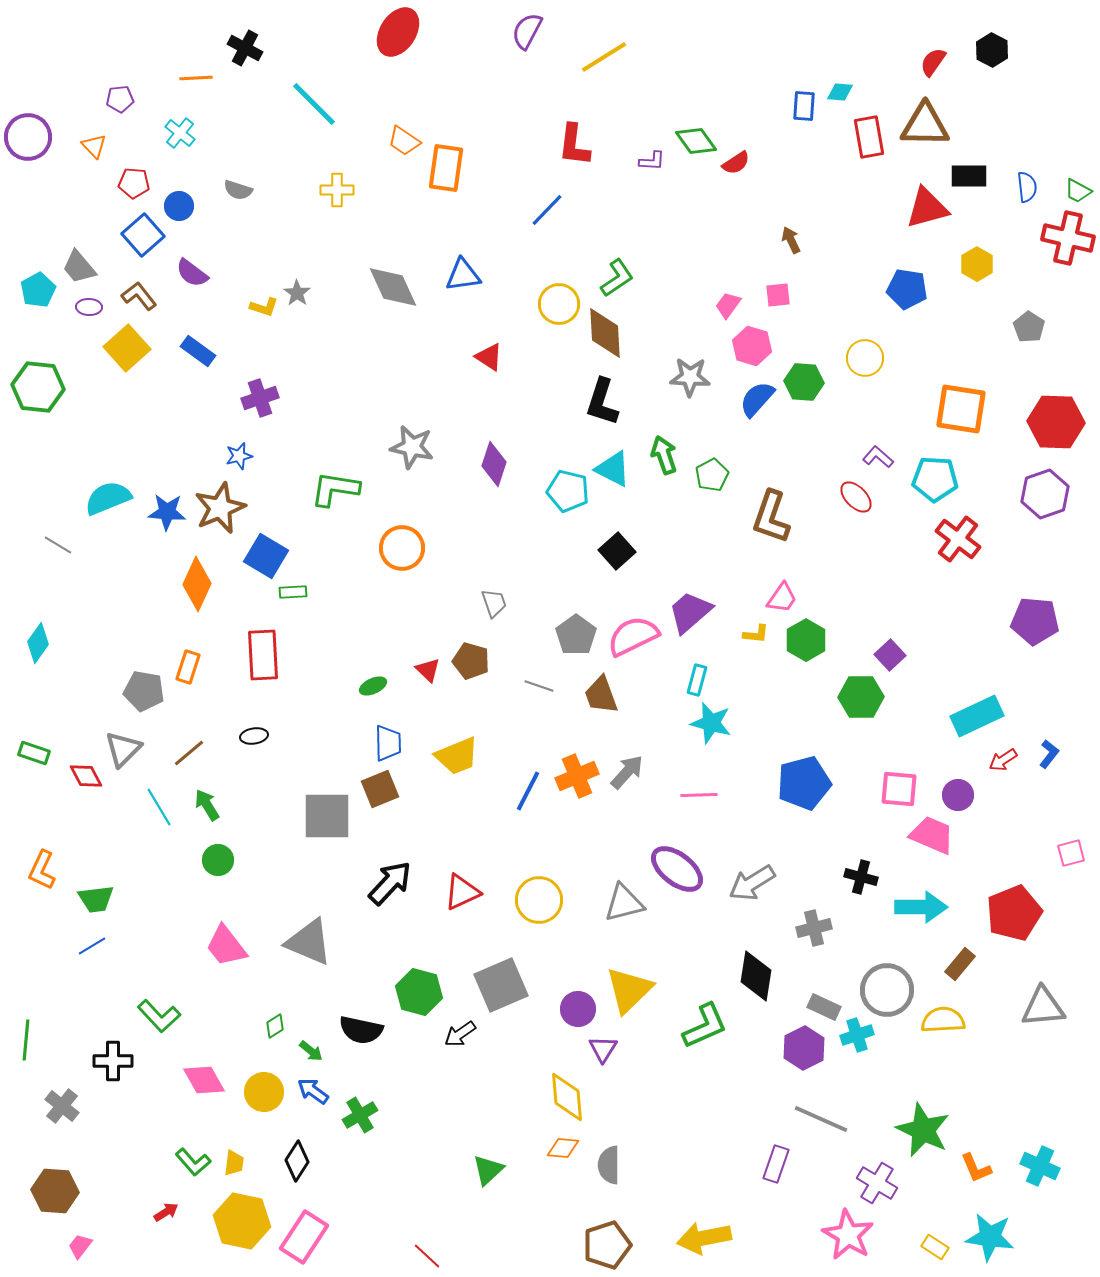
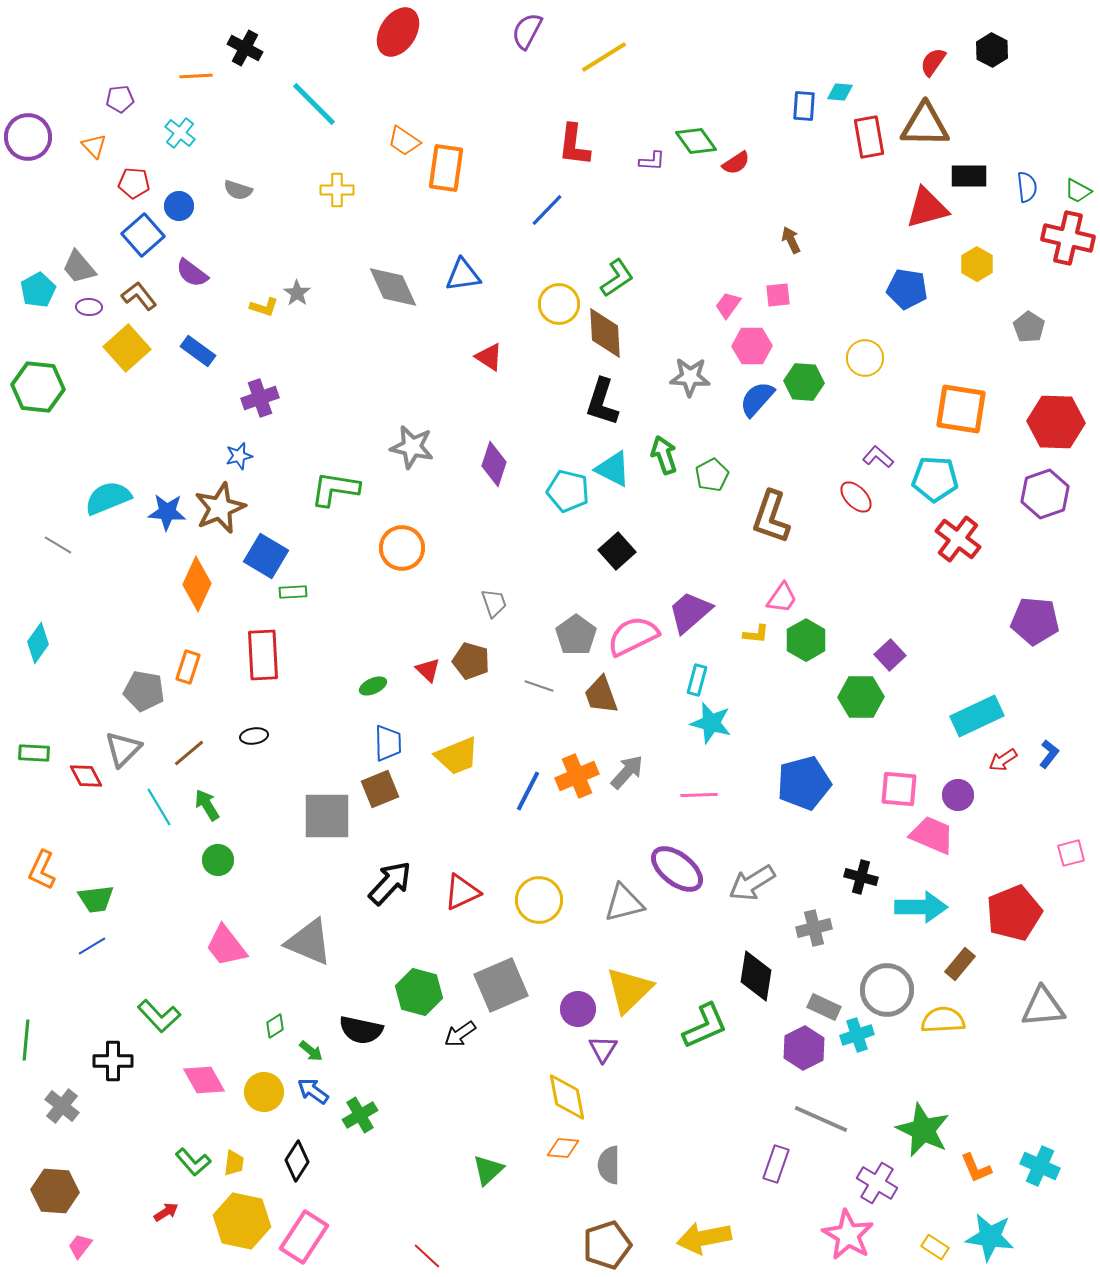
orange line at (196, 78): moved 2 px up
pink hexagon at (752, 346): rotated 18 degrees counterclockwise
green rectangle at (34, 753): rotated 16 degrees counterclockwise
yellow diamond at (567, 1097): rotated 6 degrees counterclockwise
